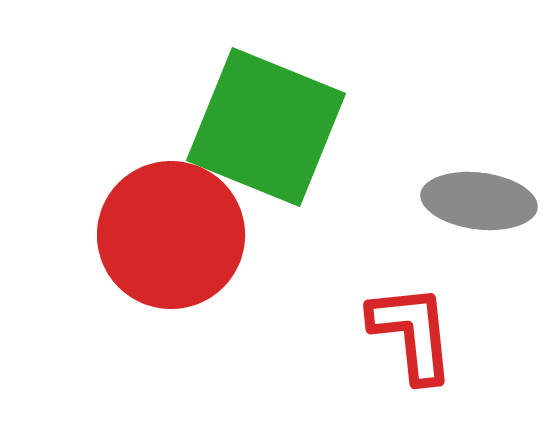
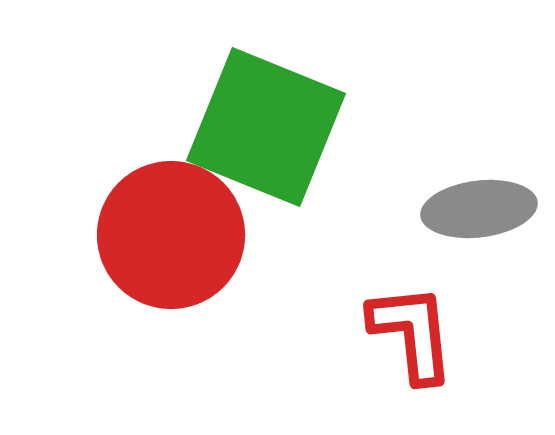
gray ellipse: moved 8 px down; rotated 14 degrees counterclockwise
